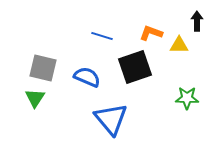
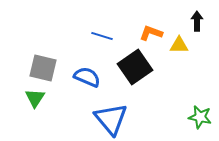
black square: rotated 16 degrees counterclockwise
green star: moved 13 px right, 19 px down; rotated 10 degrees clockwise
